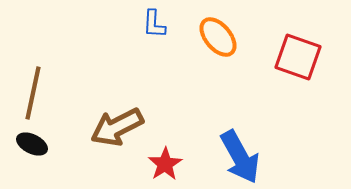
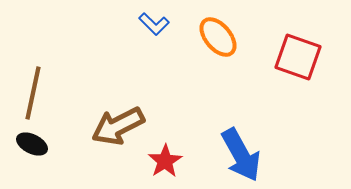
blue L-shape: rotated 48 degrees counterclockwise
brown arrow: moved 1 px right, 1 px up
blue arrow: moved 1 px right, 2 px up
red star: moved 3 px up
